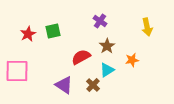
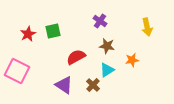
brown star: rotated 28 degrees counterclockwise
red semicircle: moved 5 px left
pink square: rotated 25 degrees clockwise
